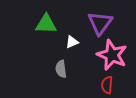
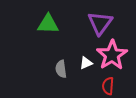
green triangle: moved 2 px right
white triangle: moved 14 px right, 21 px down
pink star: rotated 16 degrees clockwise
red semicircle: moved 1 px right, 1 px down
